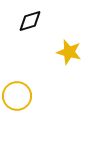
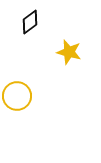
black diamond: moved 1 px down; rotated 20 degrees counterclockwise
